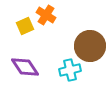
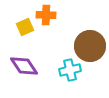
orange cross: rotated 30 degrees counterclockwise
yellow square: moved 1 px down
purple diamond: moved 1 px left, 1 px up
